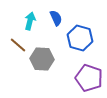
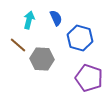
cyan arrow: moved 1 px left, 1 px up
